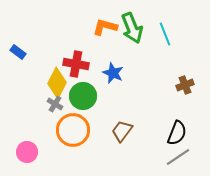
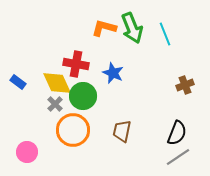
orange L-shape: moved 1 px left, 1 px down
blue rectangle: moved 30 px down
yellow diamond: rotated 52 degrees counterclockwise
gray cross: rotated 14 degrees clockwise
brown trapezoid: rotated 25 degrees counterclockwise
